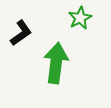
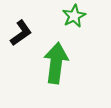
green star: moved 6 px left, 2 px up
